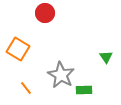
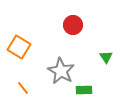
red circle: moved 28 px right, 12 px down
orange square: moved 1 px right, 2 px up
gray star: moved 4 px up
orange line: moved 3 px left
